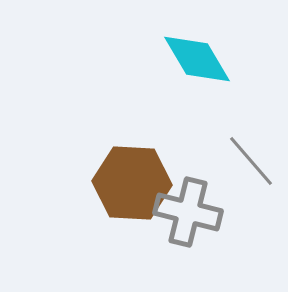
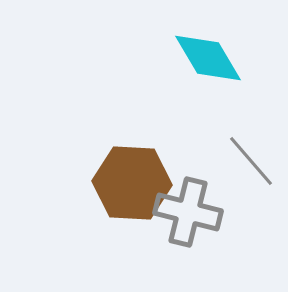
cyan diamond: moved 11 px right, 1 px up
